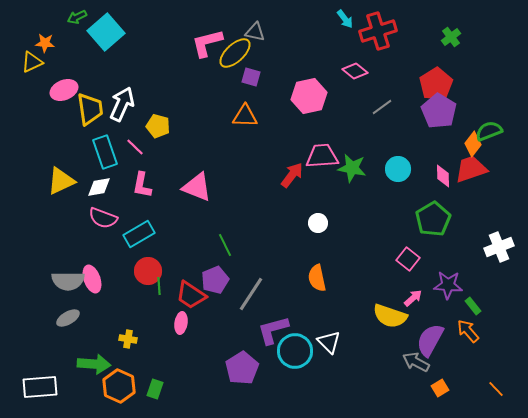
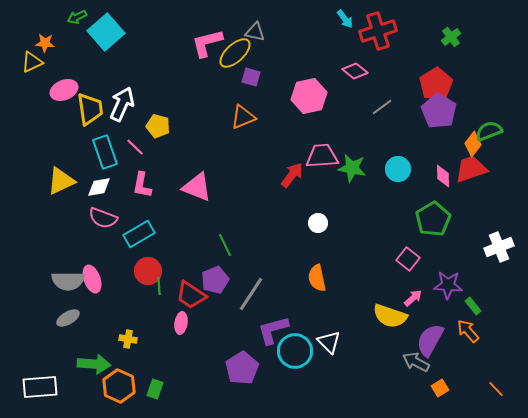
orange triangle at (245, 116): moved 2 px left, 1 px down; rotated 24 degrees counterclockwise
